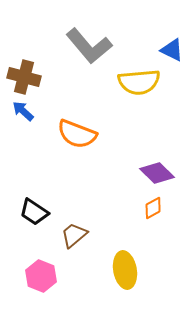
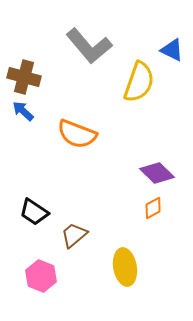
yellow semicircle: rotated 66 degrees counterclockwise
yellow ellipse: moved 3 px up
